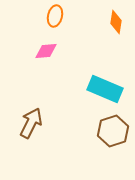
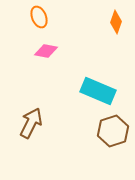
orange ellipse: moved 16 px left, 1 px down; rotated 35 degrees counterclockwise
orange diamond: rotated 10 degrees clockwise
pink diamond: rotated 15 degrees clockwise
cyan rectangle: moved 7 px left, 2 px down
